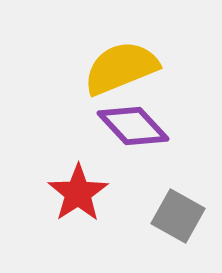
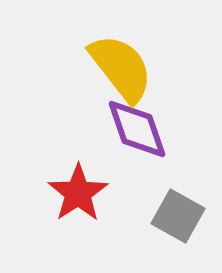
yellow semicircle: rotated 74 degrees clockwise
purple diamond: moved 4 px right, 3 px down; rotated 24 degrees clockwise
